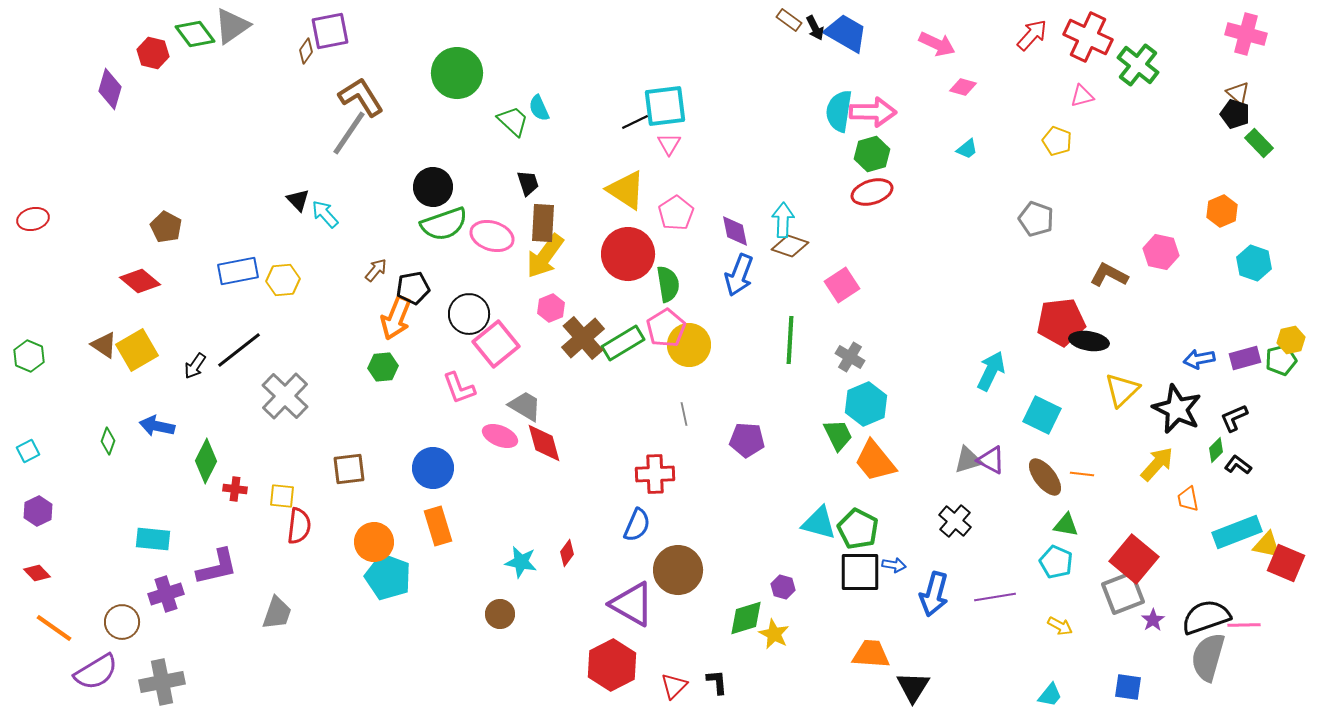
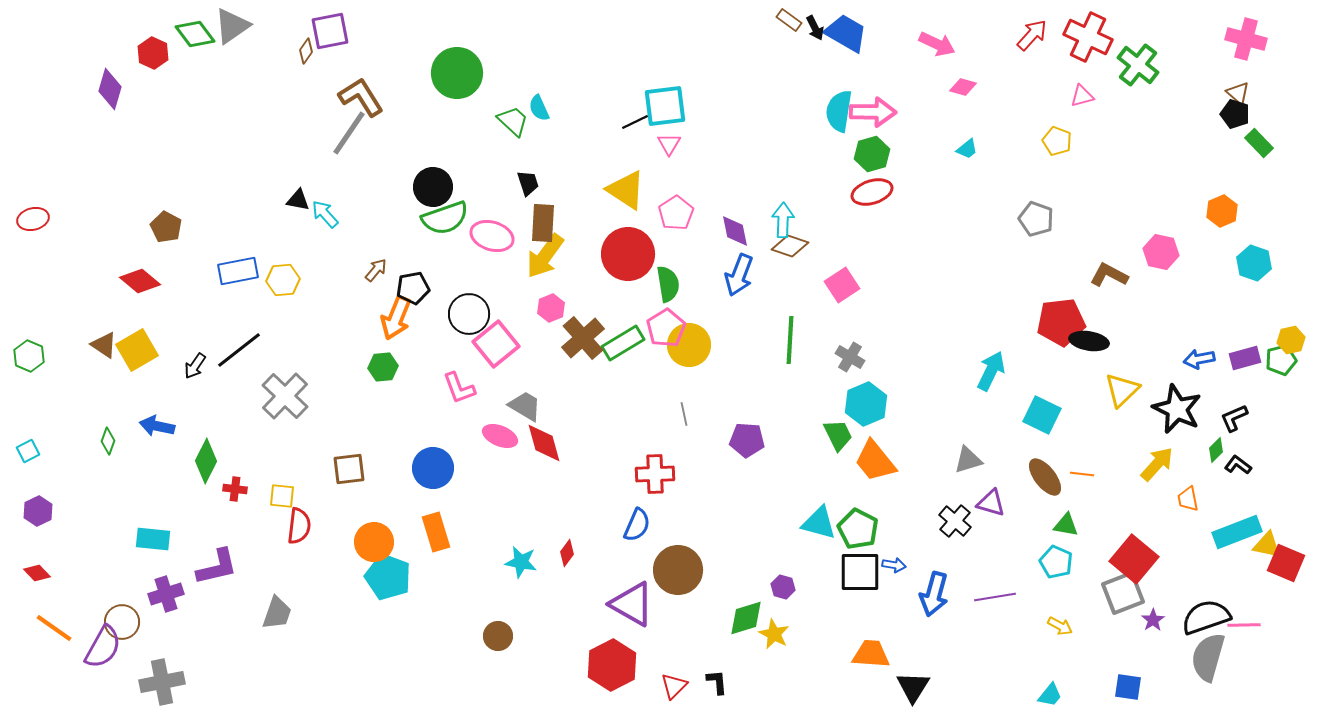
pink cross at (1246, 34): moved 5 px down
red hexagon at (153, 53): rotated 12 degrees clockwise
black triangle at (298, 200): rotated 35 degrees counterclockwise
green semicircle at (444, 224): moved 1 px right, 6 px up
purple triangle at (991, 460): moved 43 px down; rotated 12 degrees counterclockwise
orange rectangle at (438, 526): moved 2 px left, 6 px down
brown circle at (500, 614): moved 2 px left, 22 px down
purple semicircle at (96, 672): moved 7 px right, 25 px up; rotated 30 degrees counterclockwise
